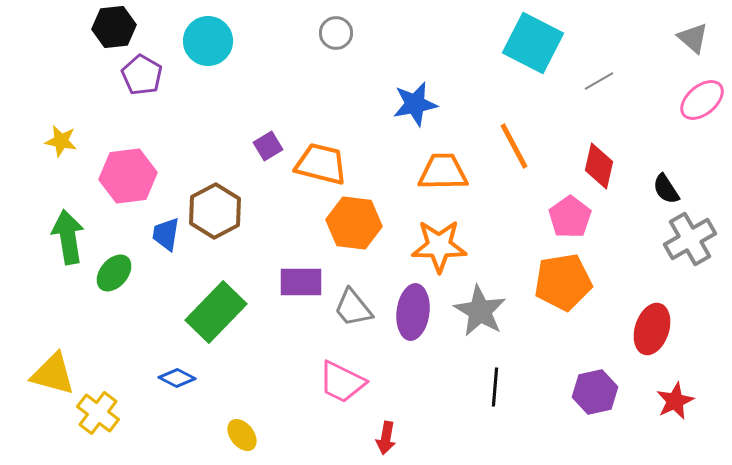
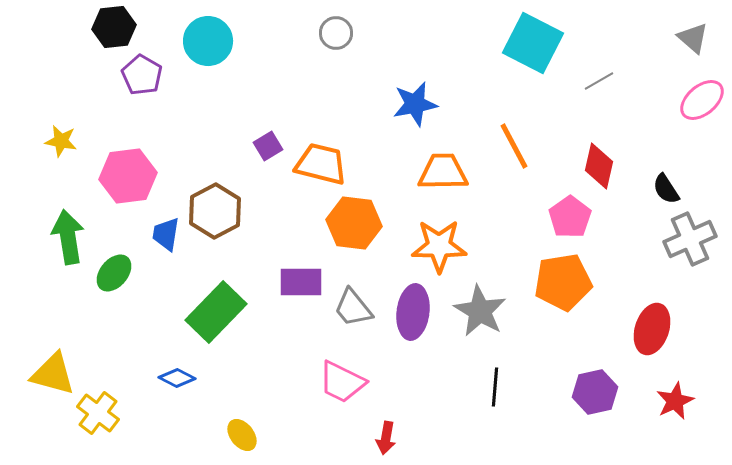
gray cross at (690, 239): rotated 6 degrees clockwise
